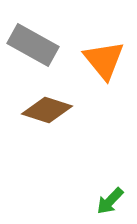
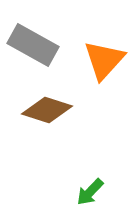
orange triangle: rotated 21 degrees clockwise
green arrow: moved 20 px left, 9 px up
